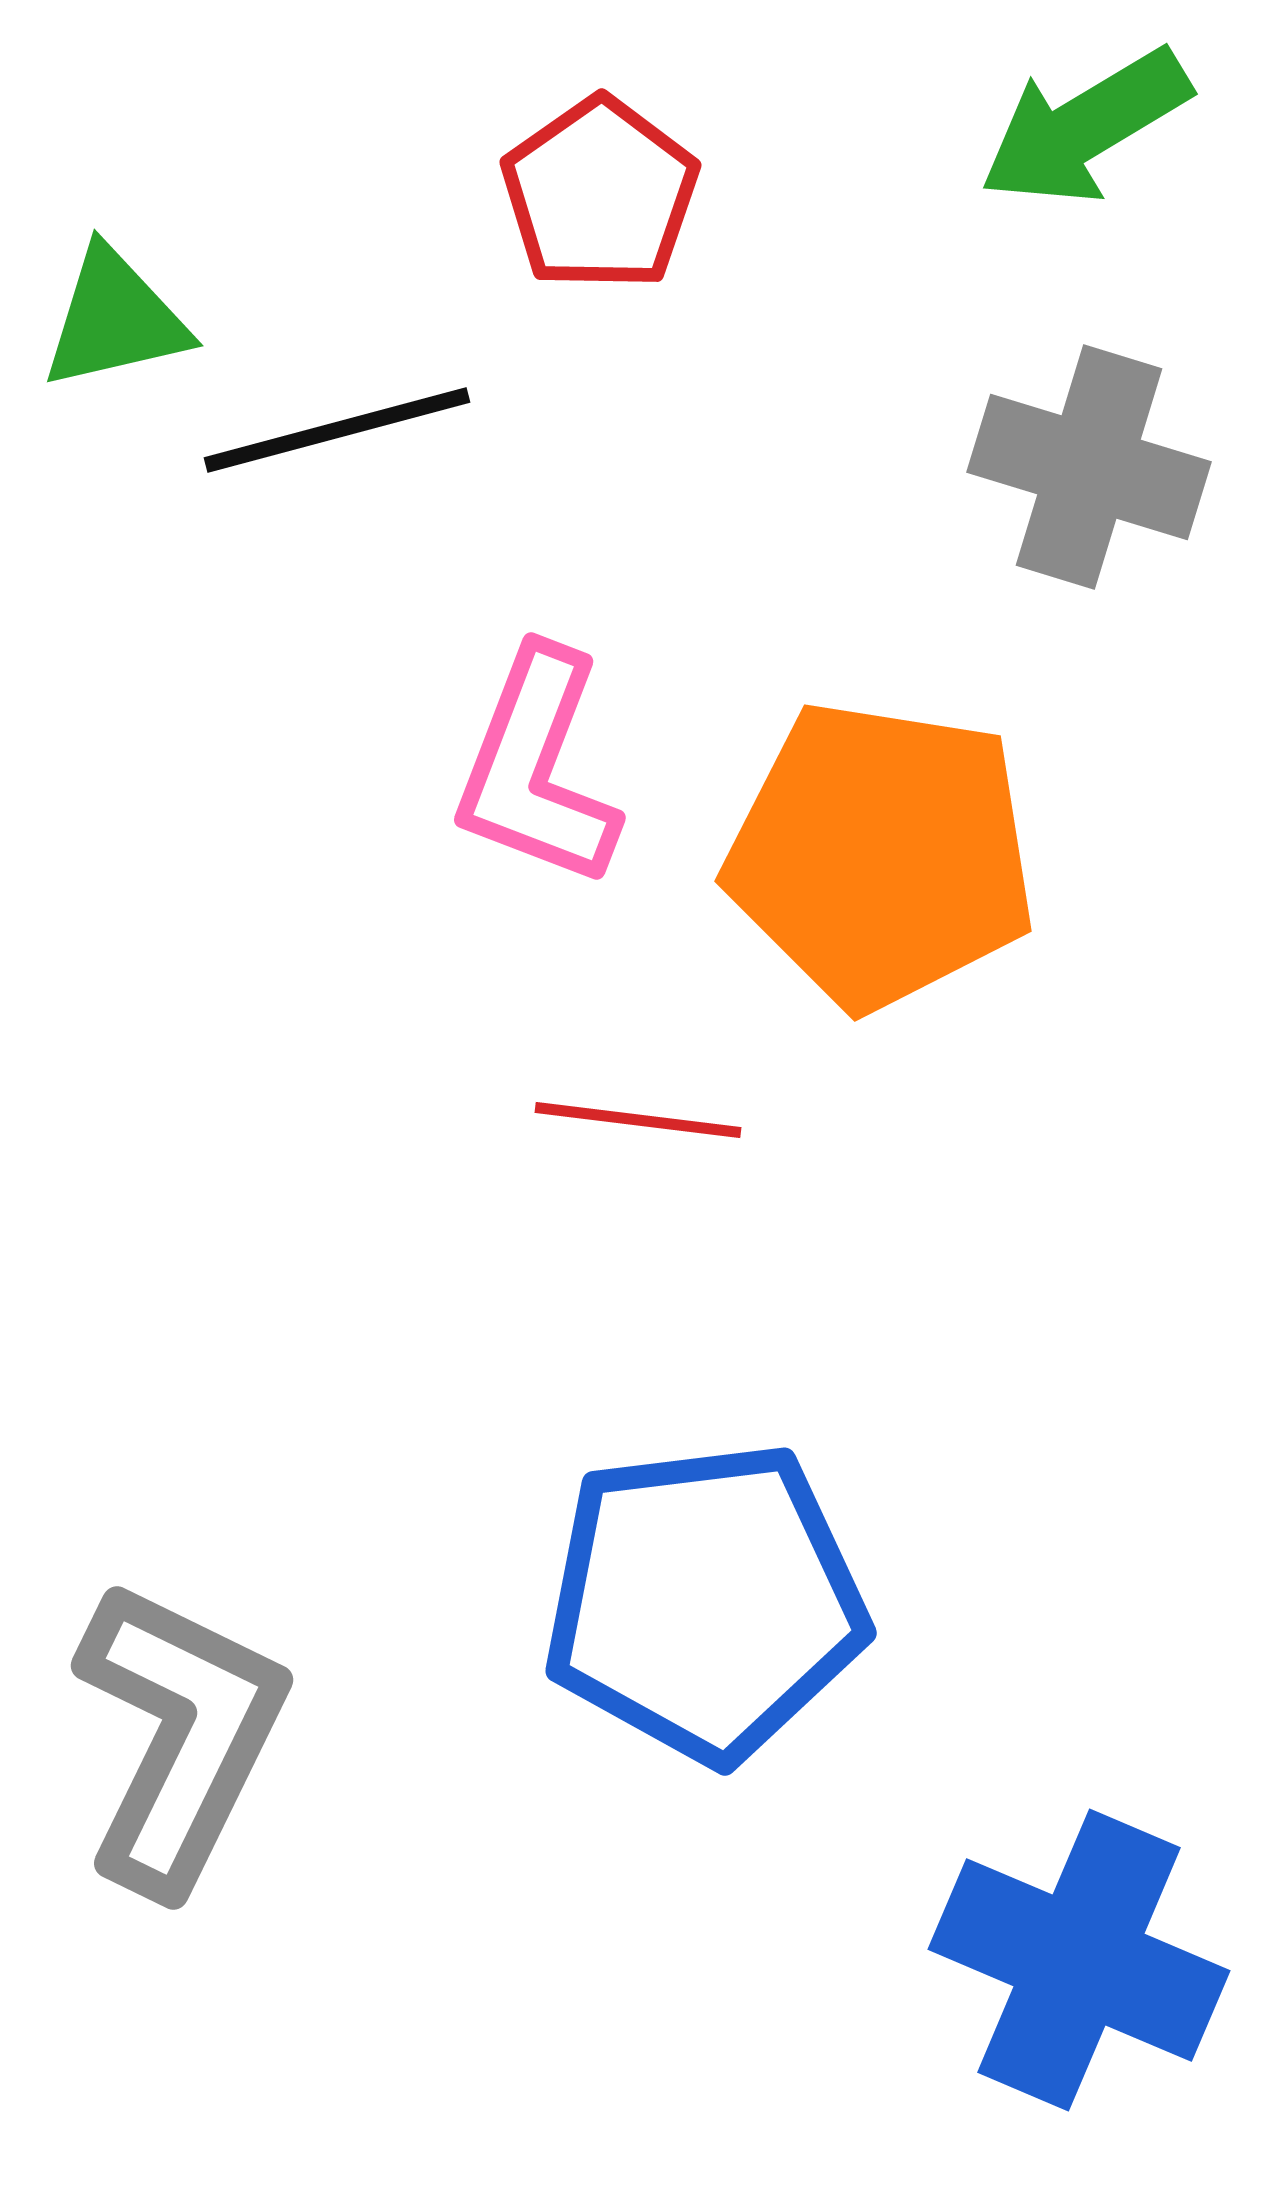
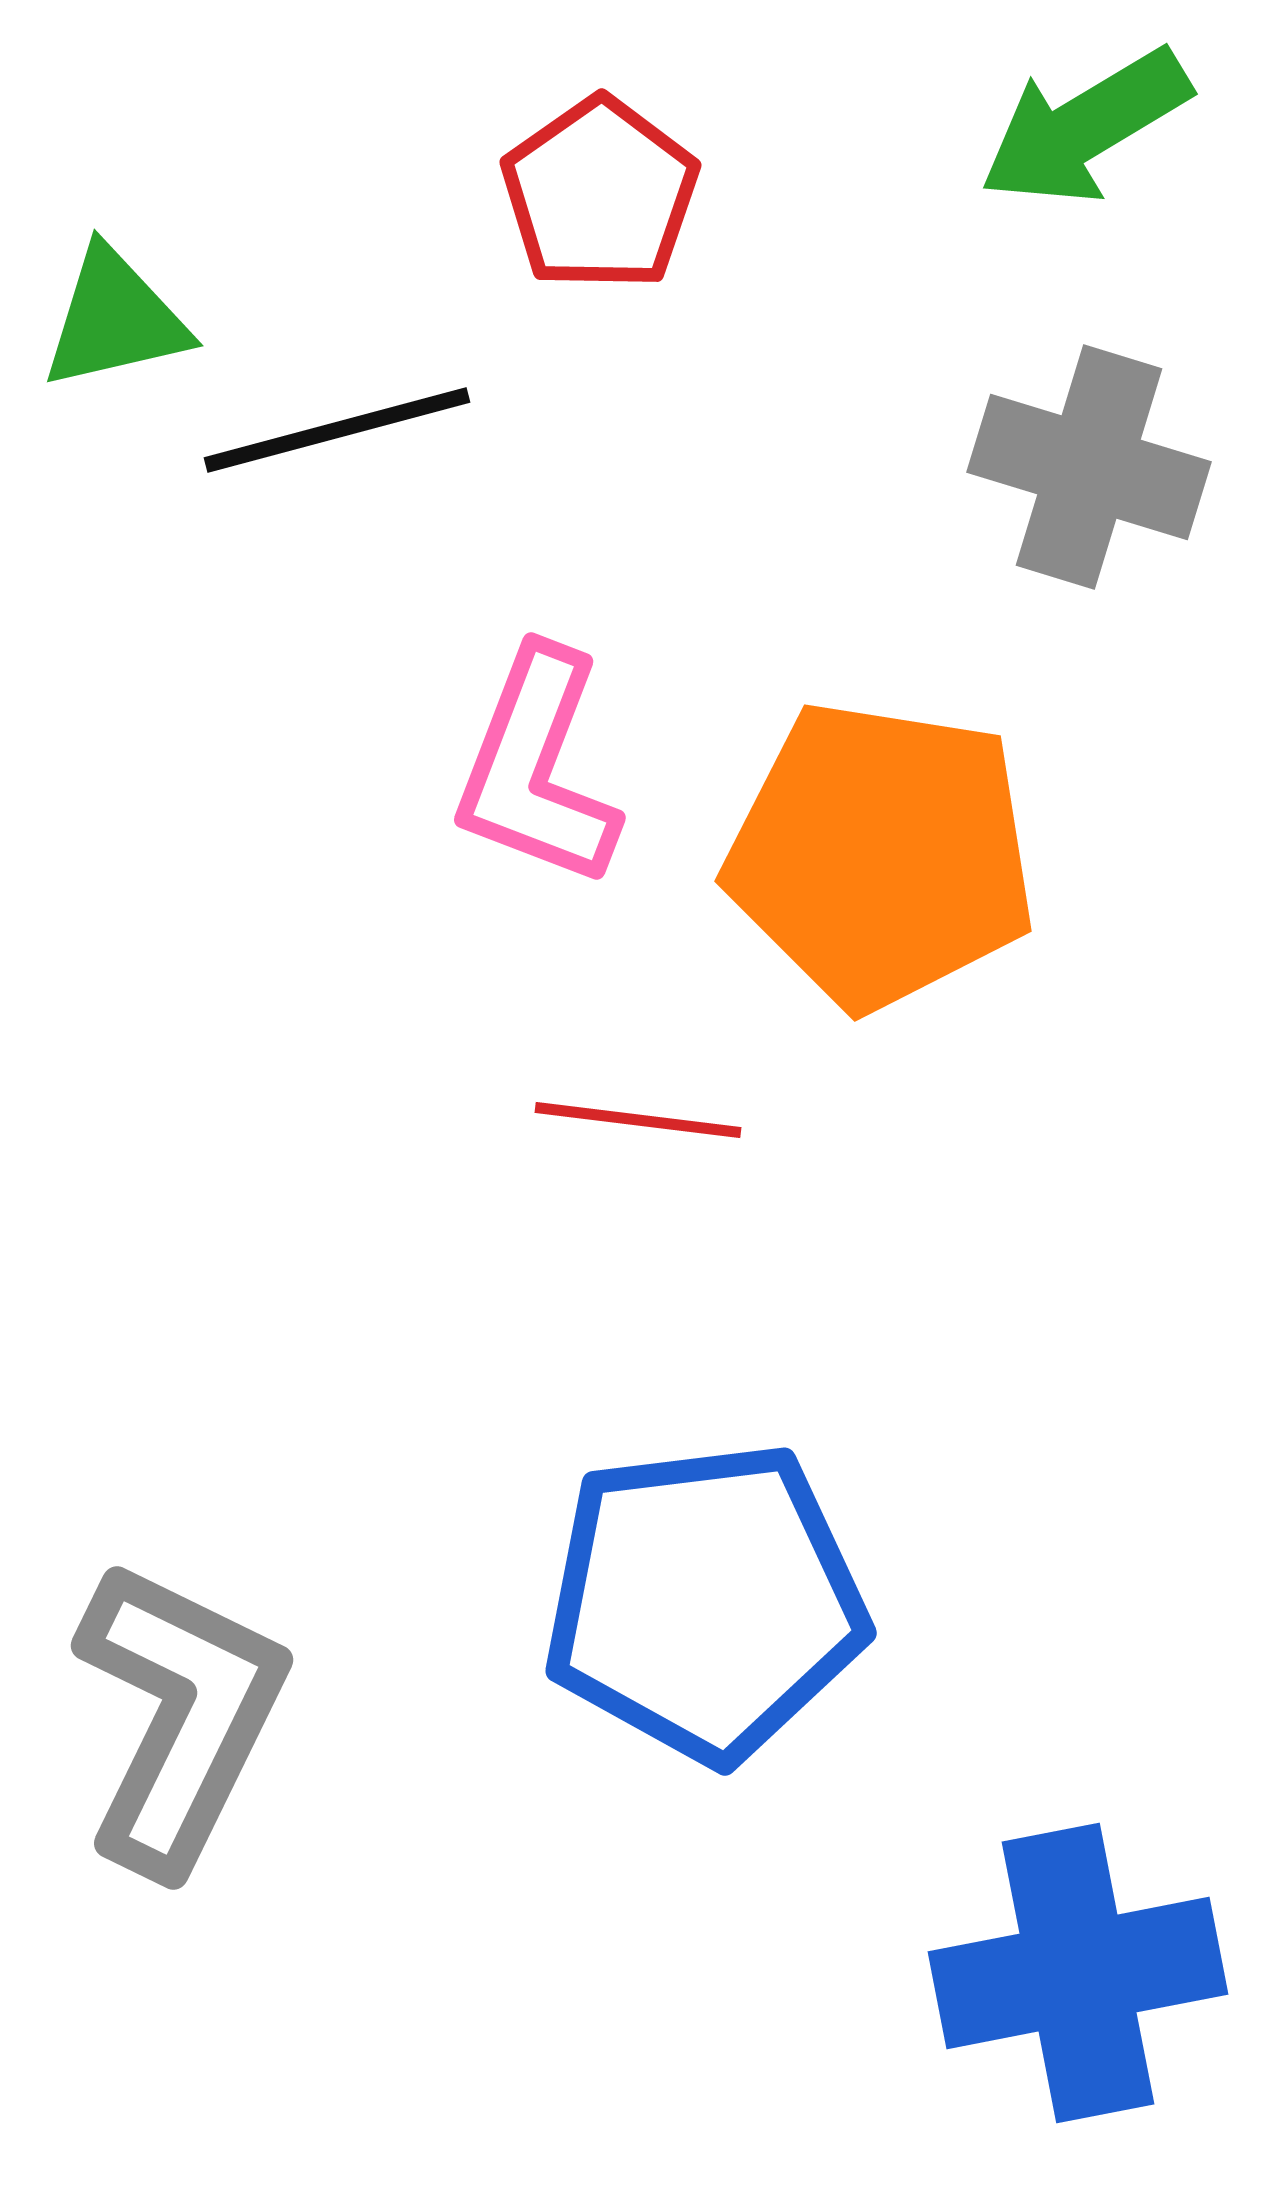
gray L-shape: moved 20 px up
blue cross: moved 1 px left, 13 px down; rotated 34 degrees counterclockwise
